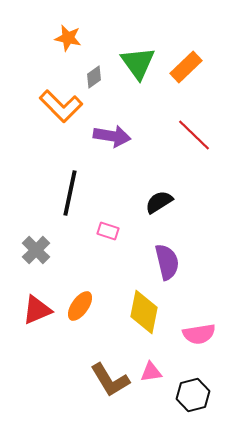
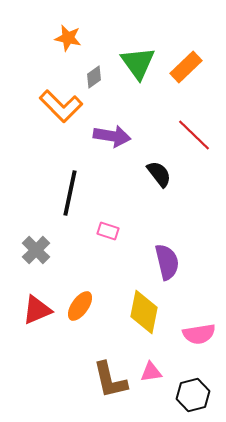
black semicircle: moved 28 px up; rotated 84 degrees clockwise
brown L-shape: rotated 18 degrees clockwise
